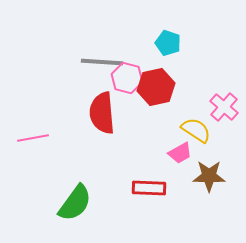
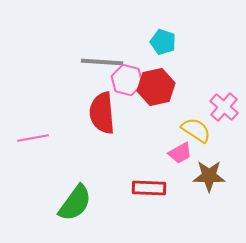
cyan pentagon: moved 5 px left, 1 px up
pink hexagon: moved 2 px down
